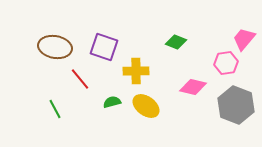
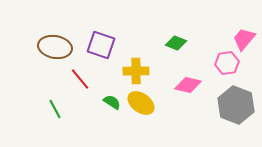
green diamond: moved 1 px down
purple square: moved 3 px left, 2 px up
pink hexagon: moved 1 px right
pink diamond: moved 5 px left, 2 px up
green semicircle: rotated 48 degrees clockwise
yellow ellipse: moved 5 px left, 3 px up
